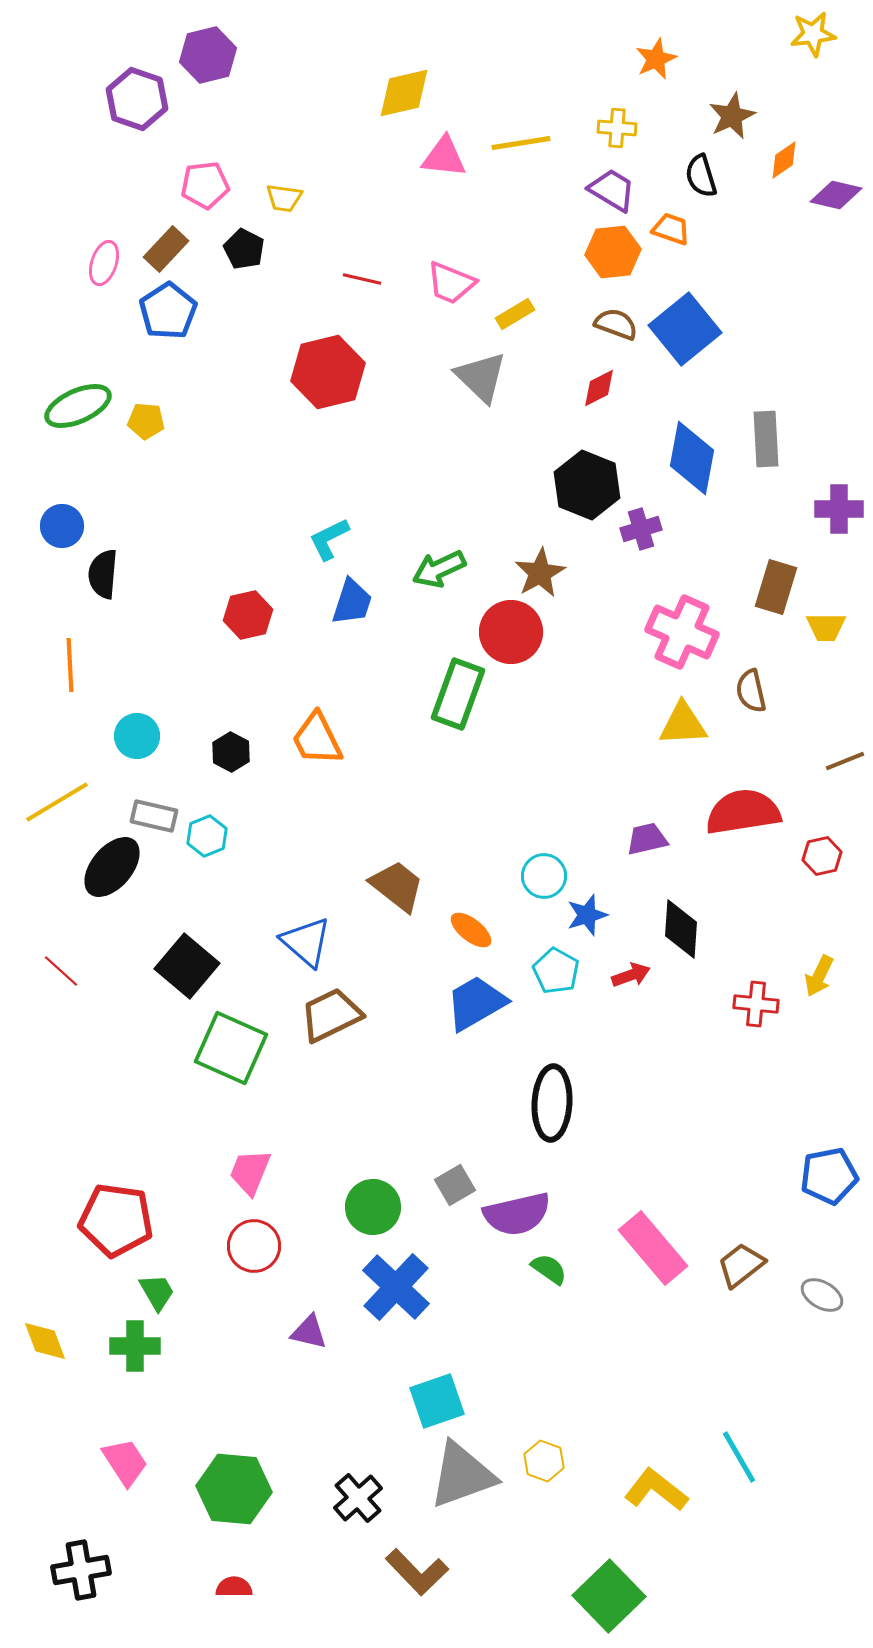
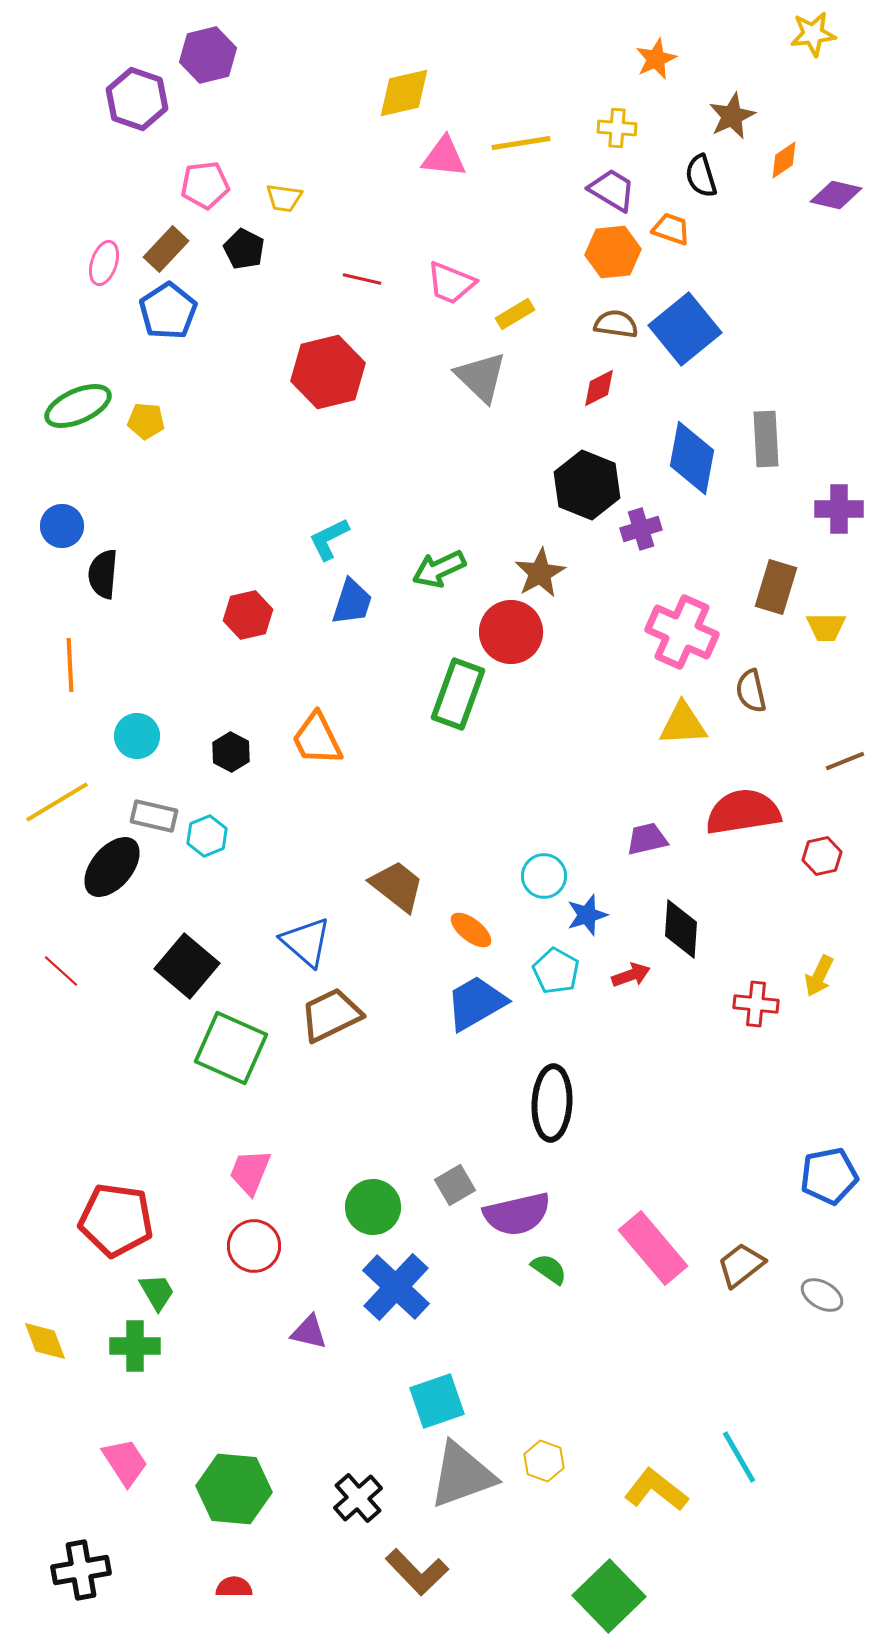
brown semicircle at (616, 324): rotated 12 degrees counterclockwise
